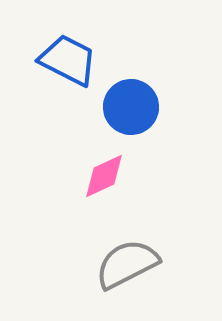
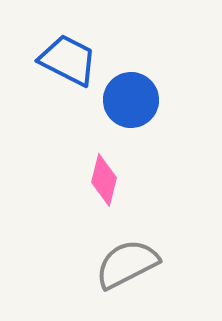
blue circle: moved 7 px up
pink diamond: moved 4 px down; rotated 51 degrees counterclockwise
